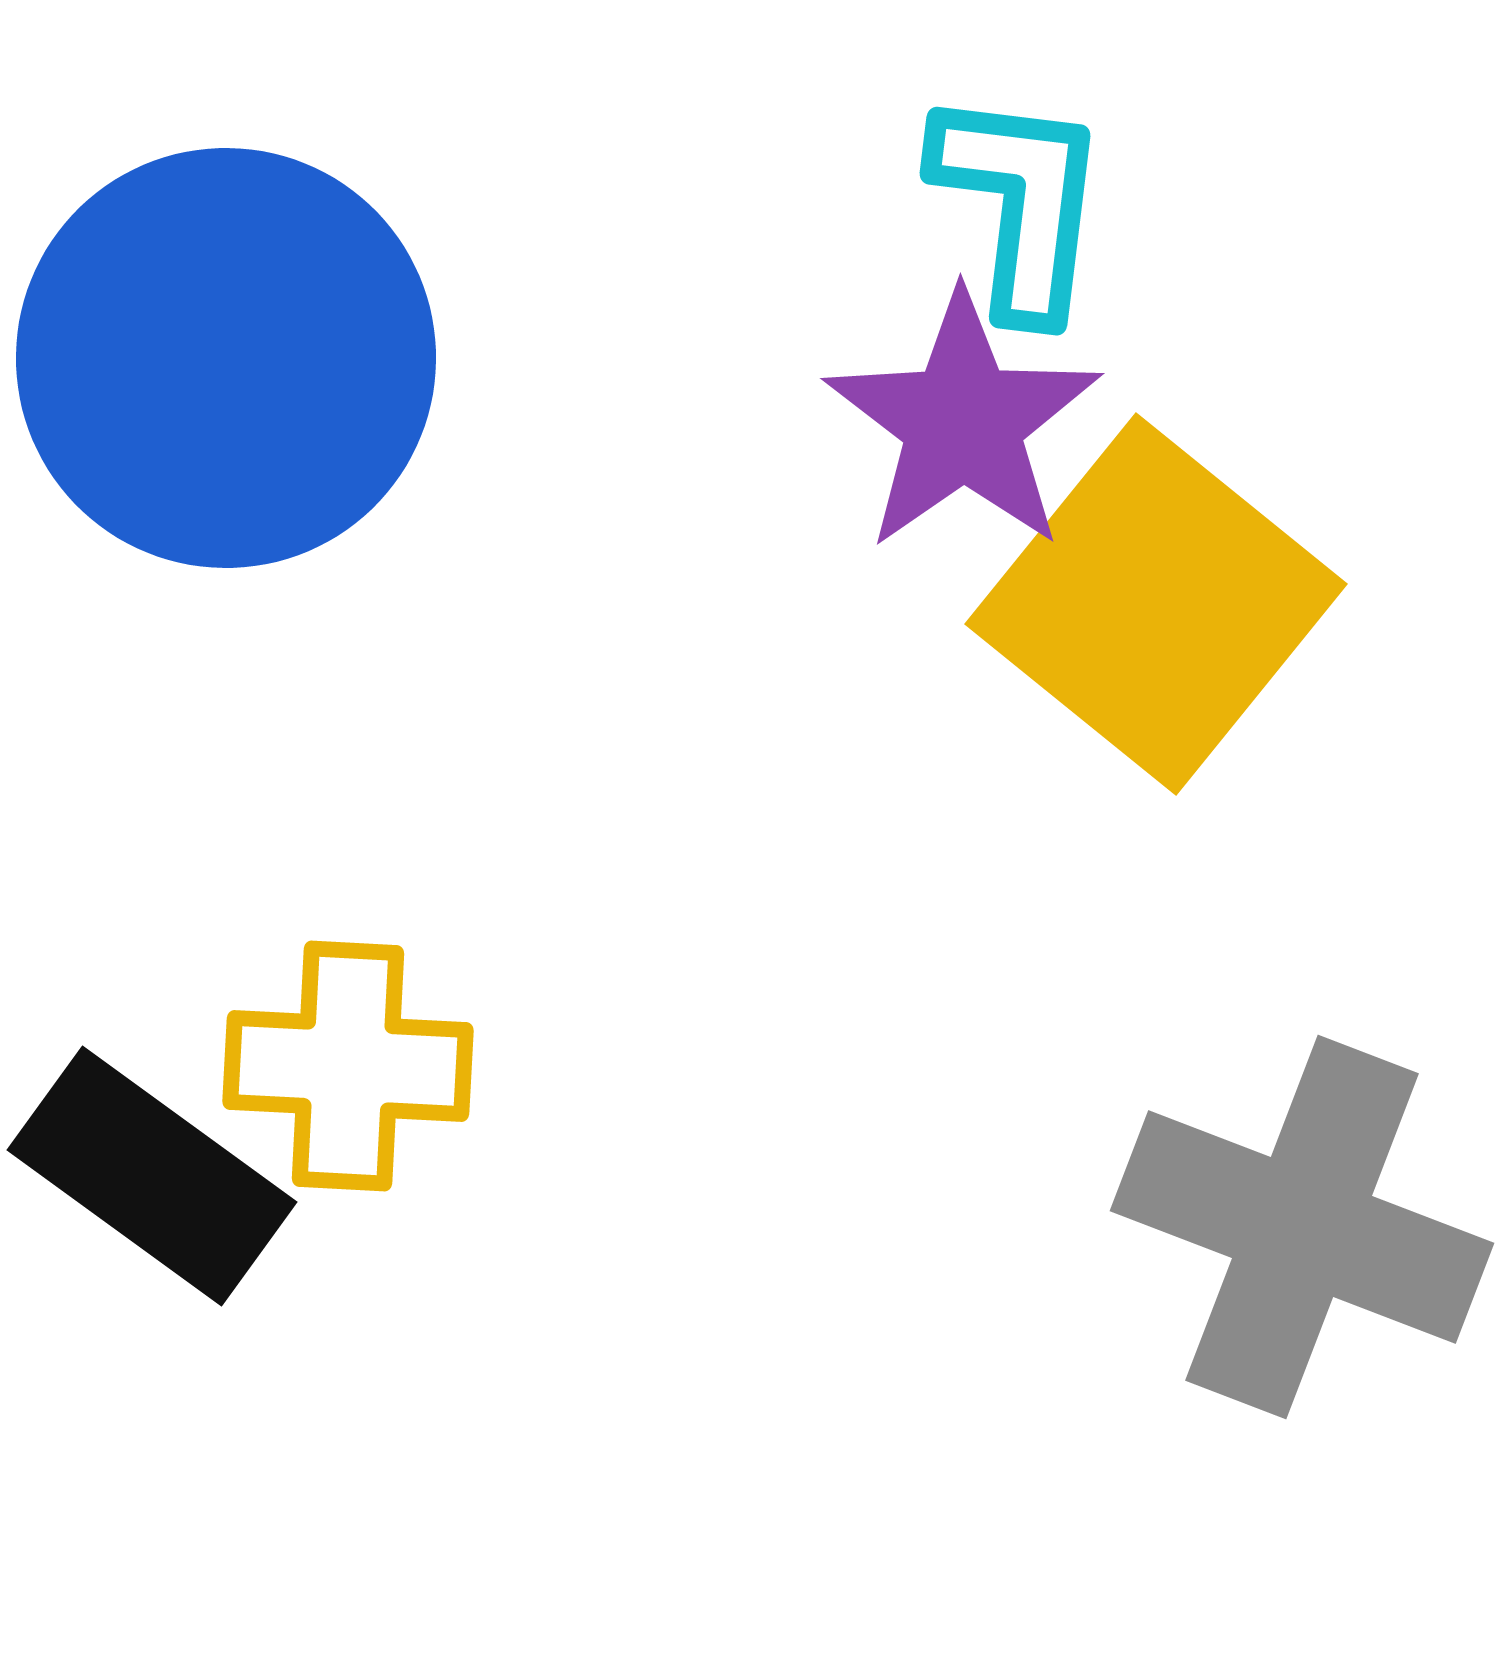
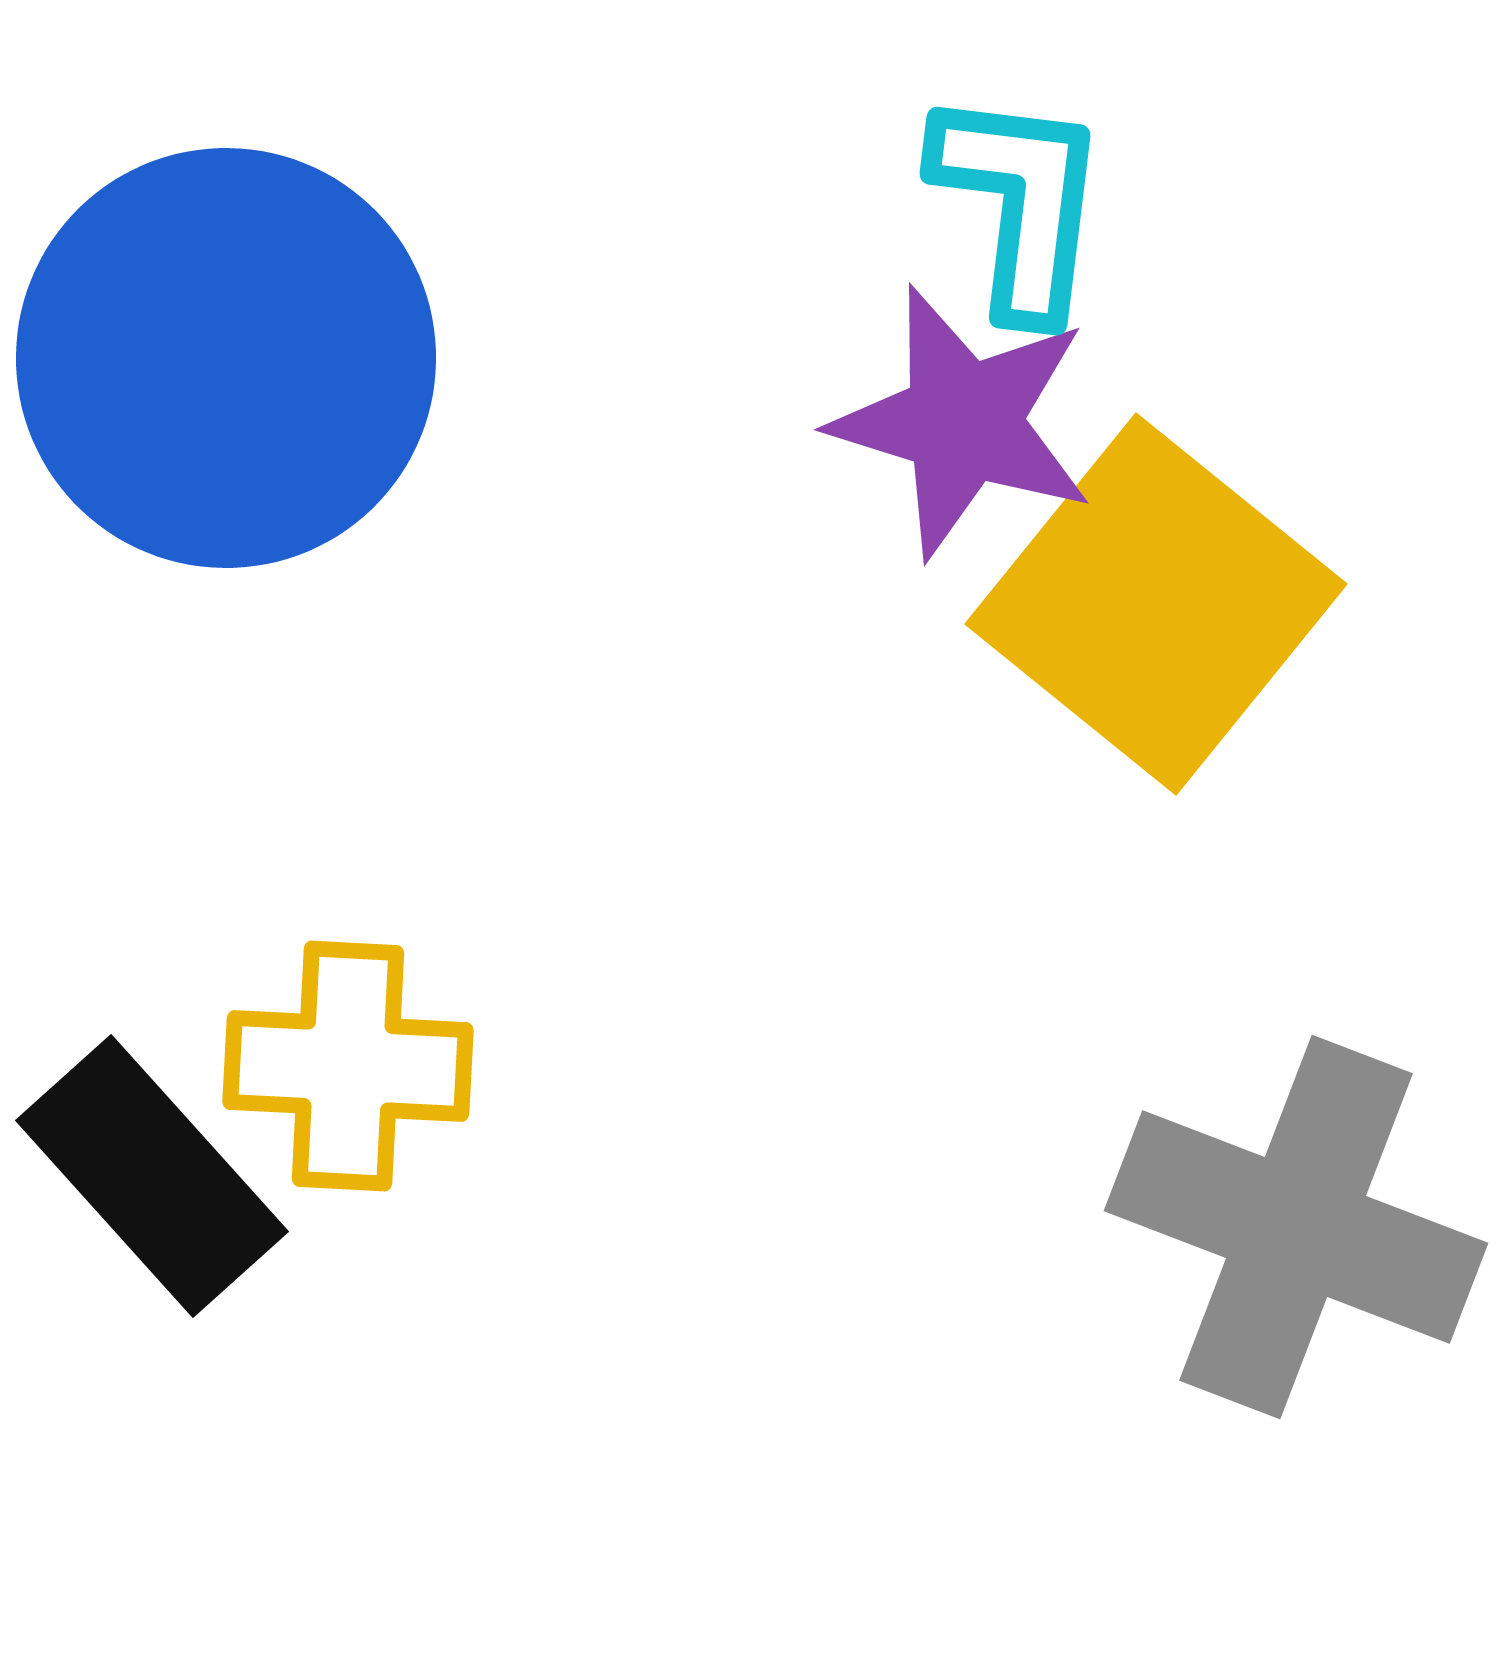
purple star: rotated 20 degrees counterclockwise
black rectangle: rotated 12 degrees clockwise
gray cross: moved 6 px left
